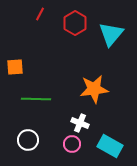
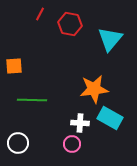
red hexagon: moved 5 px left, 1 px down; rotated 20 degrees counterclockwise
cyan triangle: moved 1 px left, 5 px down
orange square: moved 1 px left, 1 px up
green line: moved 4 px left, 1 px down
white cross: rotated 18 degrees counterclockwise
white circle: moved 10 px left, 3 px down
cyan rectangle: moved 28 px up
